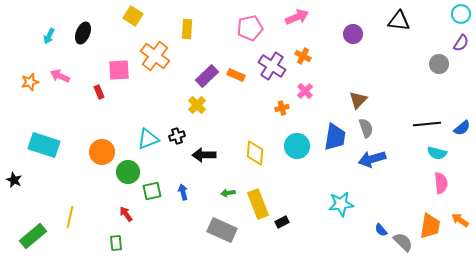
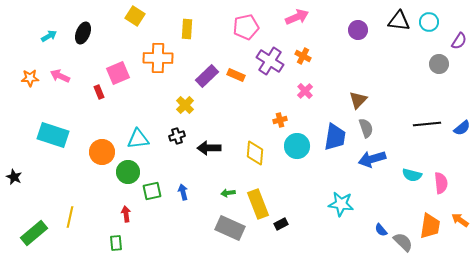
cyan circle at (461, 14): moved 32 px left, 8 px down
yellow square at (133, 16): moved 2 px right
pink pentagon at (250, 28): moved 4 px left, 1 px up
purple circle at (353, 34): moved 5 px right, 4 px up
cyan arrow at (49, 36): rotated 147 degrees counterclockwise
purple semicircle at (461, 43): moved 2 px left, 2 px up
orange cross at (155, 56): moved 3 px right, 2 px down; rotated 36 degrees counterclockwise
purple cross at (272, 66): moved 2 px left, 5 px up
pink square at (119, 70): moved 1 px left, 3 px down; rotated 20 degrees counterclockwise
orange star at (30, 82): moved 4 px up; rotated 12 degrees clockwise
yellow cross at (197, 105): moved 12 px left
orange cross at (282, 108): moved 2 px left, 12 px down
cyan triangle at (148, 139): moved 10 px left; rotated 15 degrees clockwise
cyan rectangle at (44, 145): moved 9 px right, 10 px up
cyan semicircle at (437, 153): moved 25 px left, 22 px down
black arrow at (204, 155): moved 5 px right, 7 px up
black star at (14, 180): moved 3 px up
cyan star at (341, 204): rotated 15 degrees clockwise
red arrow at (126, 214): rotated 28 degrees clockwise
black rectangle at (282, 222): moved 1 px left, 2 px down
gray rectangle at (222, 230): moved 8 px right, 2 px up
green rectangle at (33, 236): moved 1 px right, 3 px up
